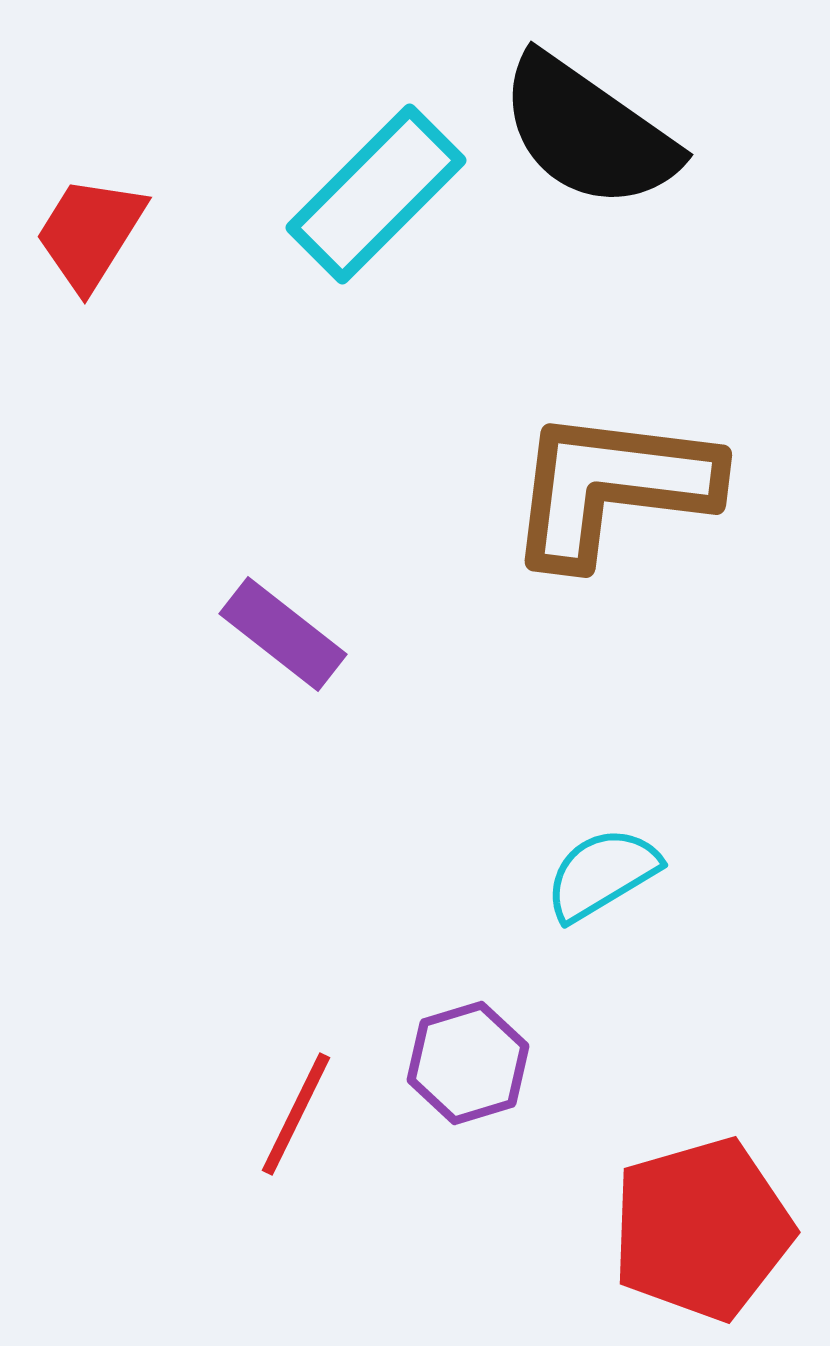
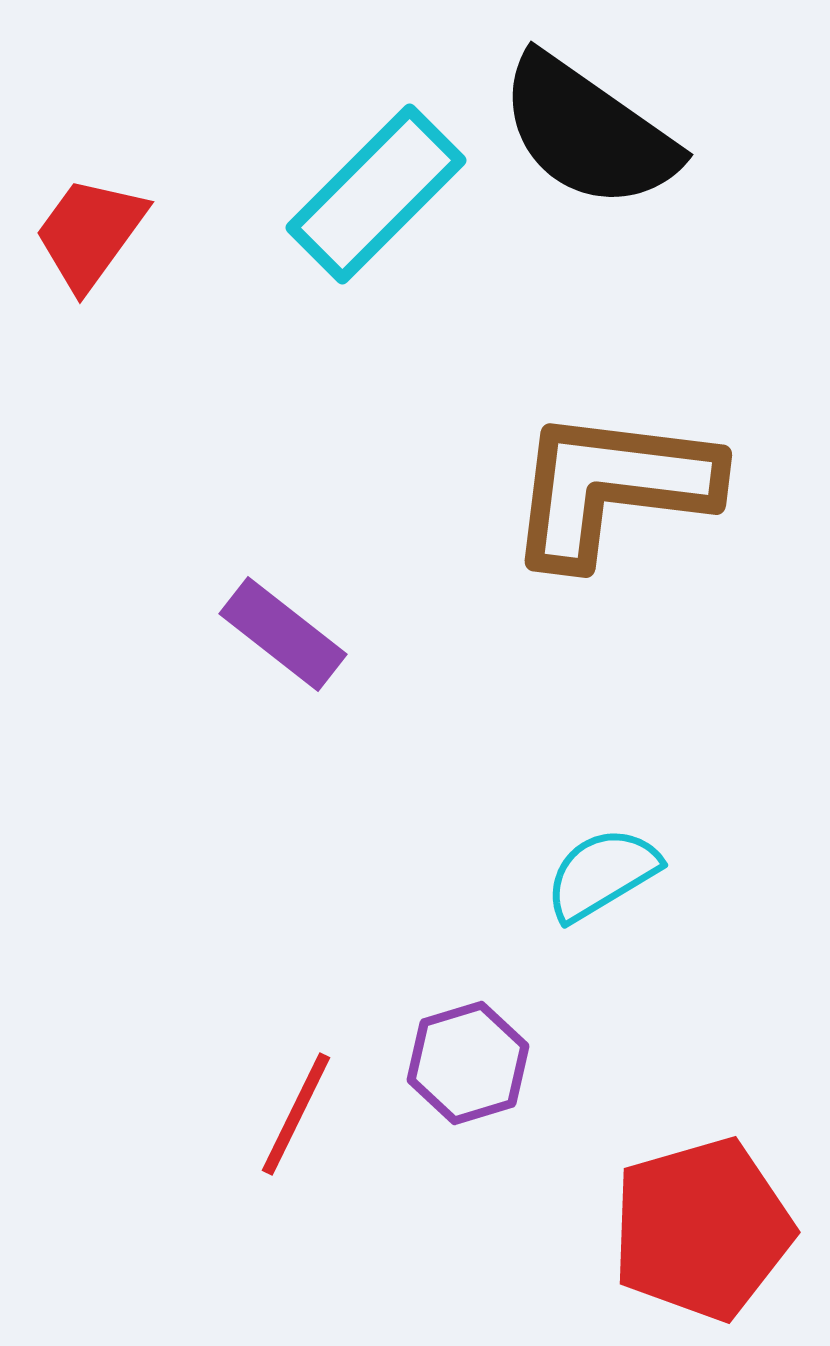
red trapezoid: rotated 4 degrees clockwise
